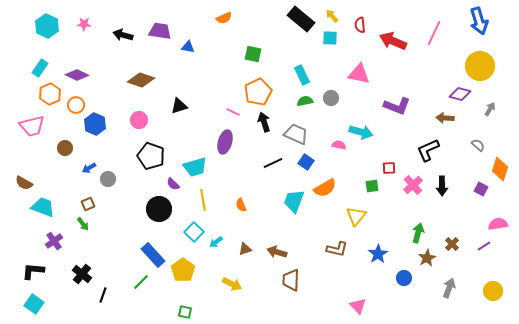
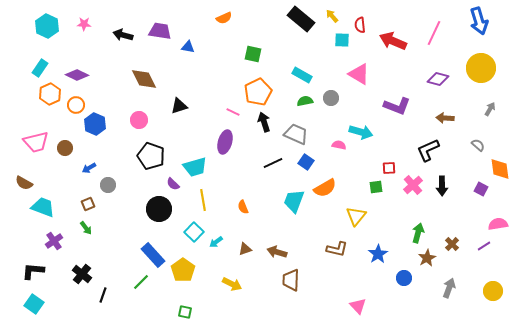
cyan square at (330, 38): moved 12 px right, 2 px down
yellow circle at (480, 66): moved 1 px right, 2 px down
pink triangle at (359, 74): rotated 20 degrees clockwise
cyan rectangle at (302, 75): rotated 36 degrees counterclockwise
brown diamond at (141, 80): moved 3 px right, 1 px up; rotated 44 degrees clockwise
purple diamond at (460, 94): moved 22 px left, 15 px up
pink trapezoid at (32, 126): moved 4 px right, 16 px down
orange diamond at (500, 169): rotated 25 degrees counterclockwise
gray circle at (108, 179): moved 6 px down
green square at (372, 186): moved 4 px right, 1 px down
orange semicircle at (241, 205): moved 2 px right, 2 px down
green arrow at (83, 224): moved 3 px right, 4 px down
